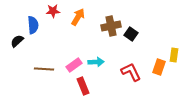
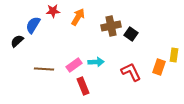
blue semicircle: rotated 144 degrees counterclockwise
